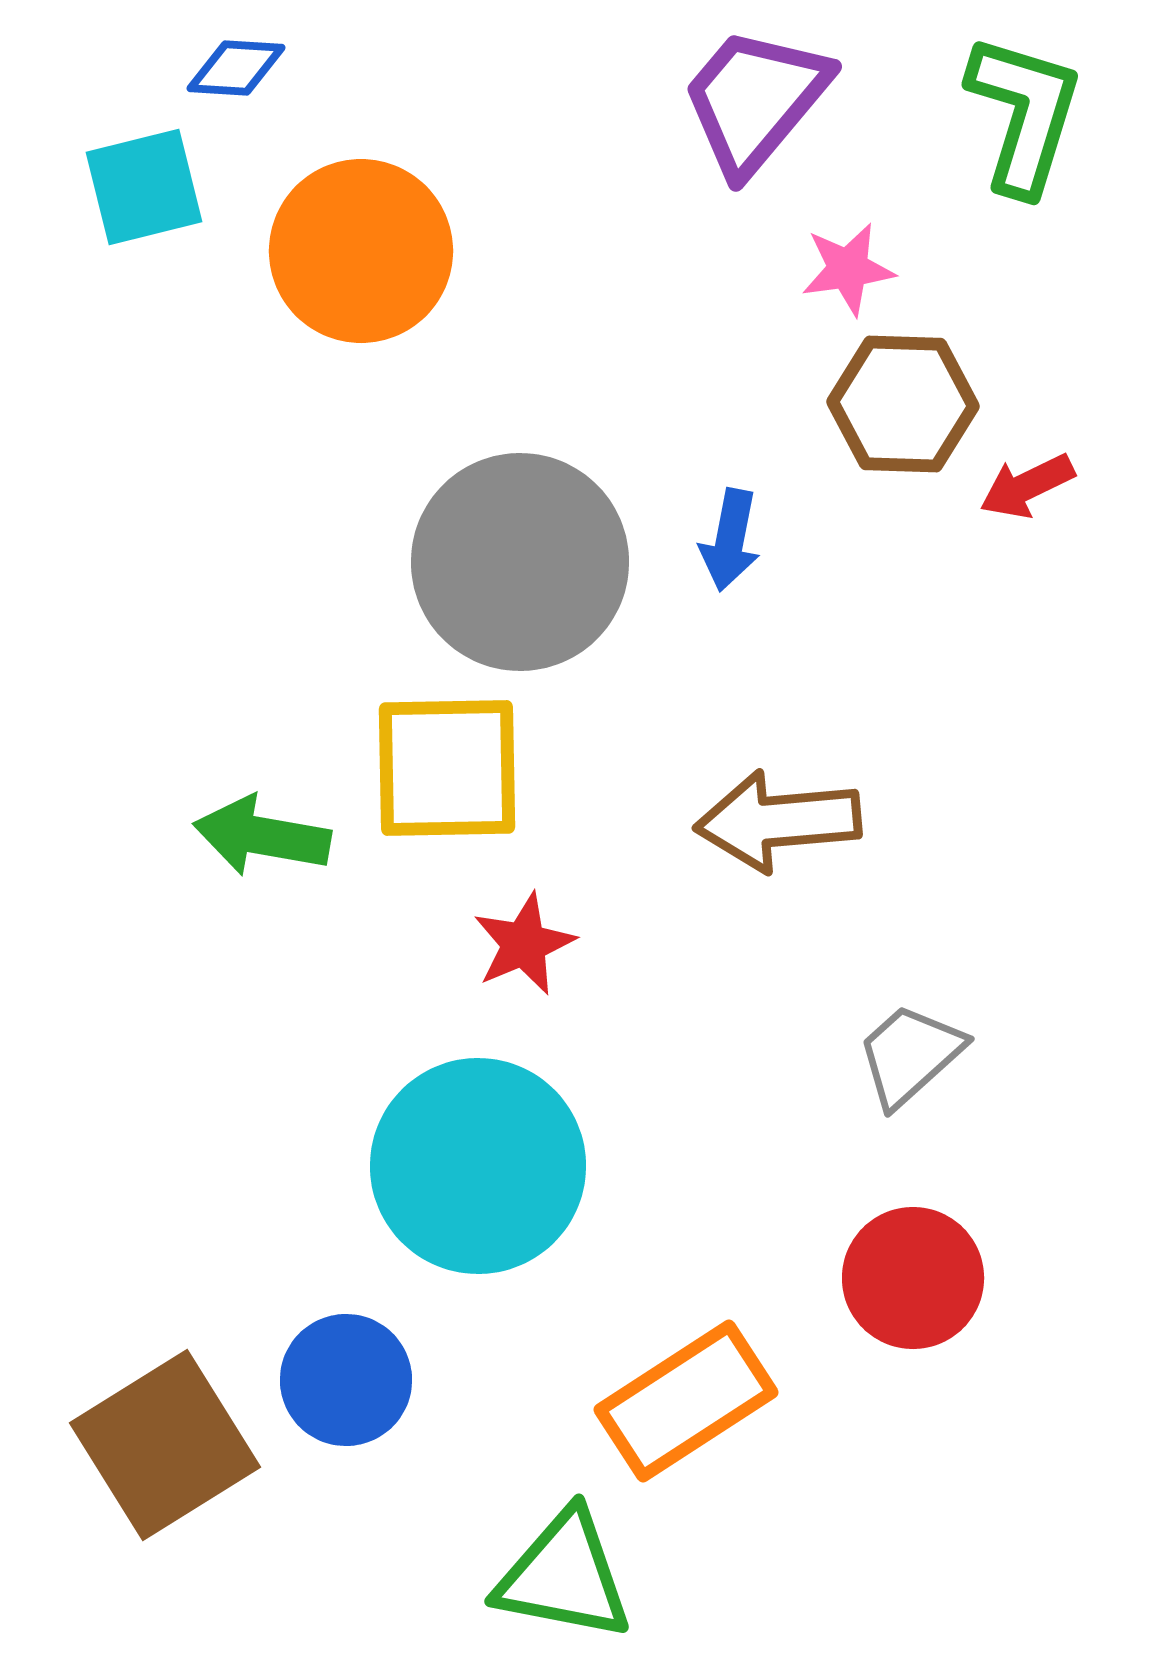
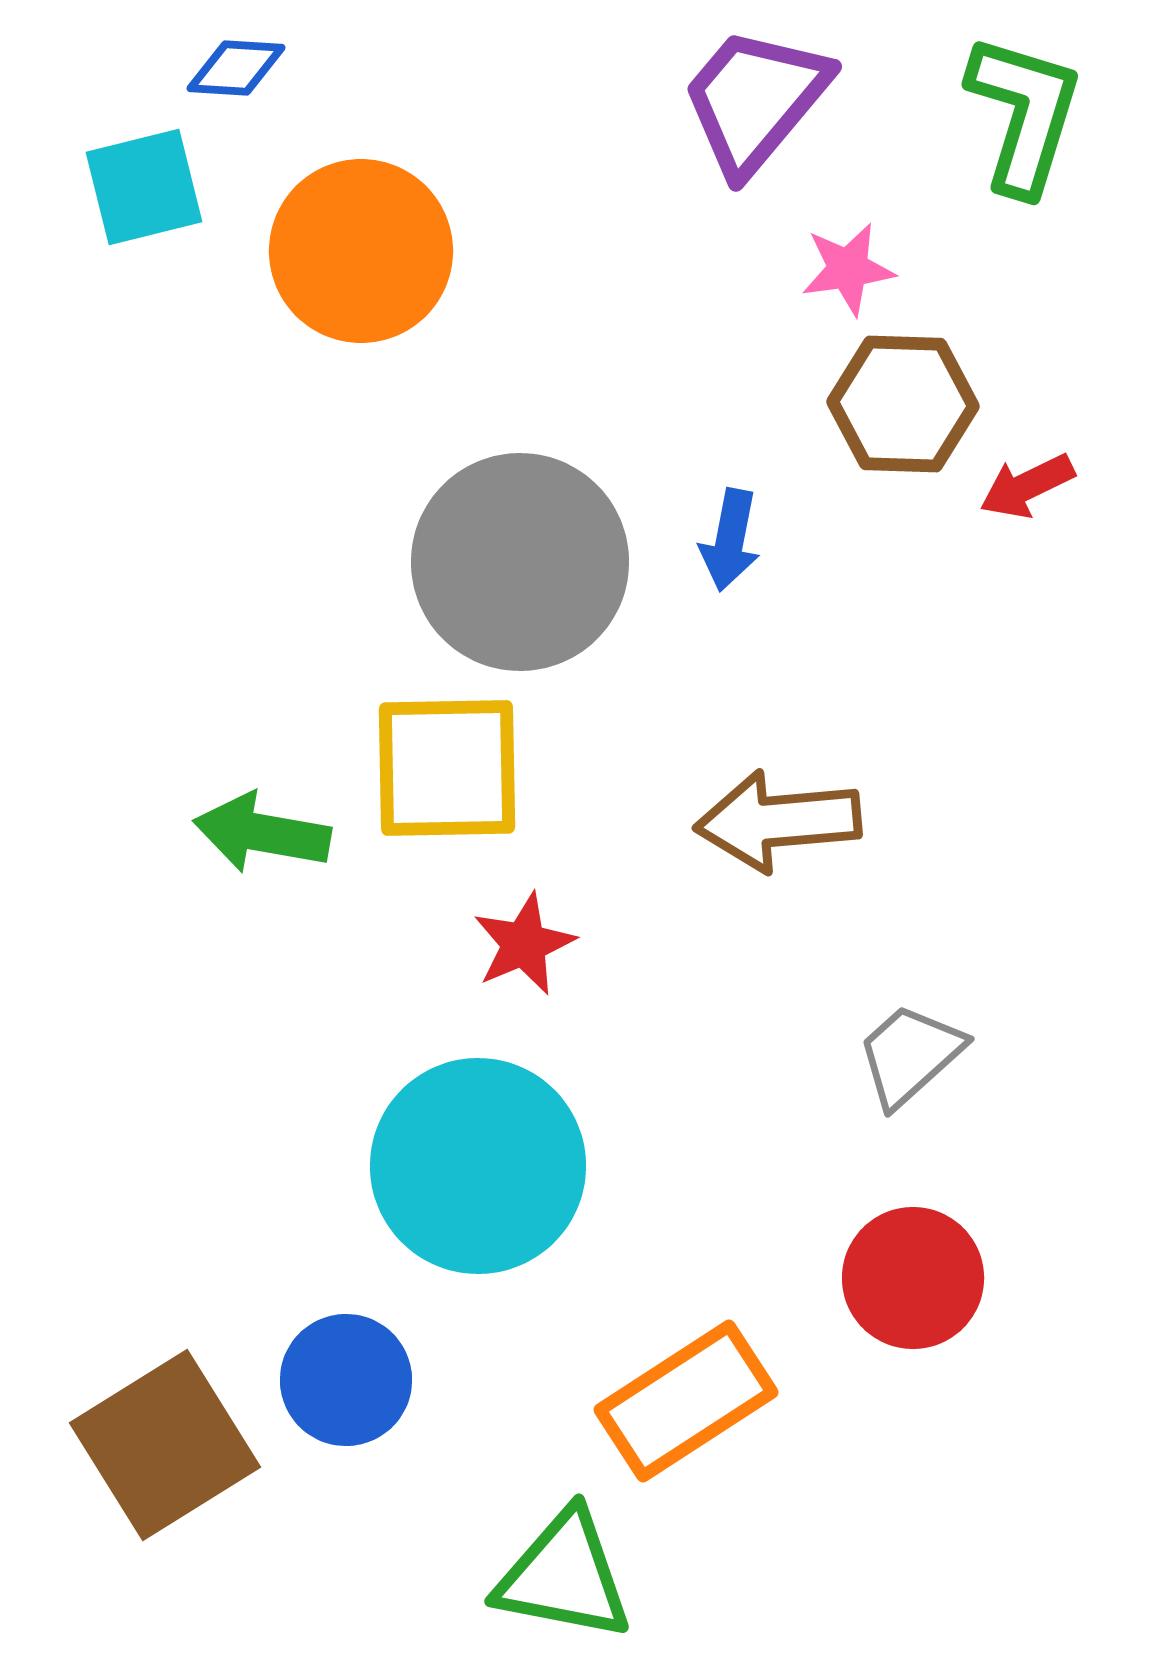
green arrow: moved 3 px up
